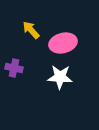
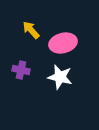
purple cross: moved 7 px right, 2 px down
white star: rotated 10 degrees clockwise
